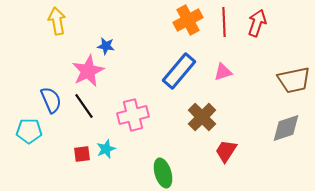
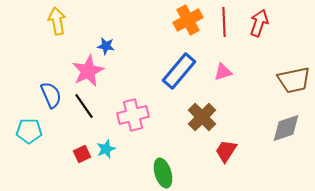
red arrow: moved 2 px right
blue semicircle: moved 5 px up
red square: rotated 18 degrees counterclockwise
